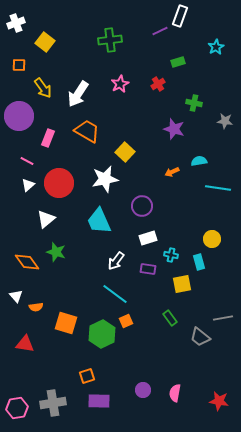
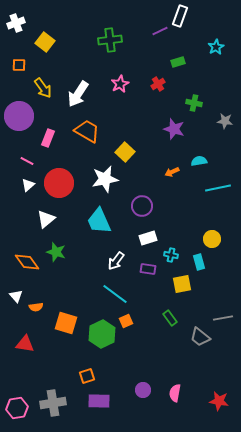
cyan line at (218, 188): rotated 20 degrees counterclockwise
